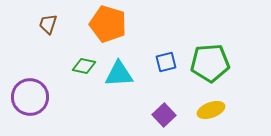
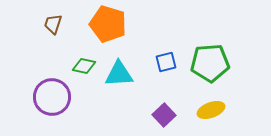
brown trapezoid: moved 5 px right
purple circle: moved 22 px right
